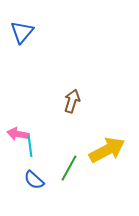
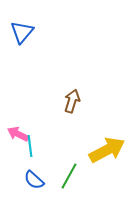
pink arrow: rotated 15 degrees clockwise
green line: moved 8 px down
